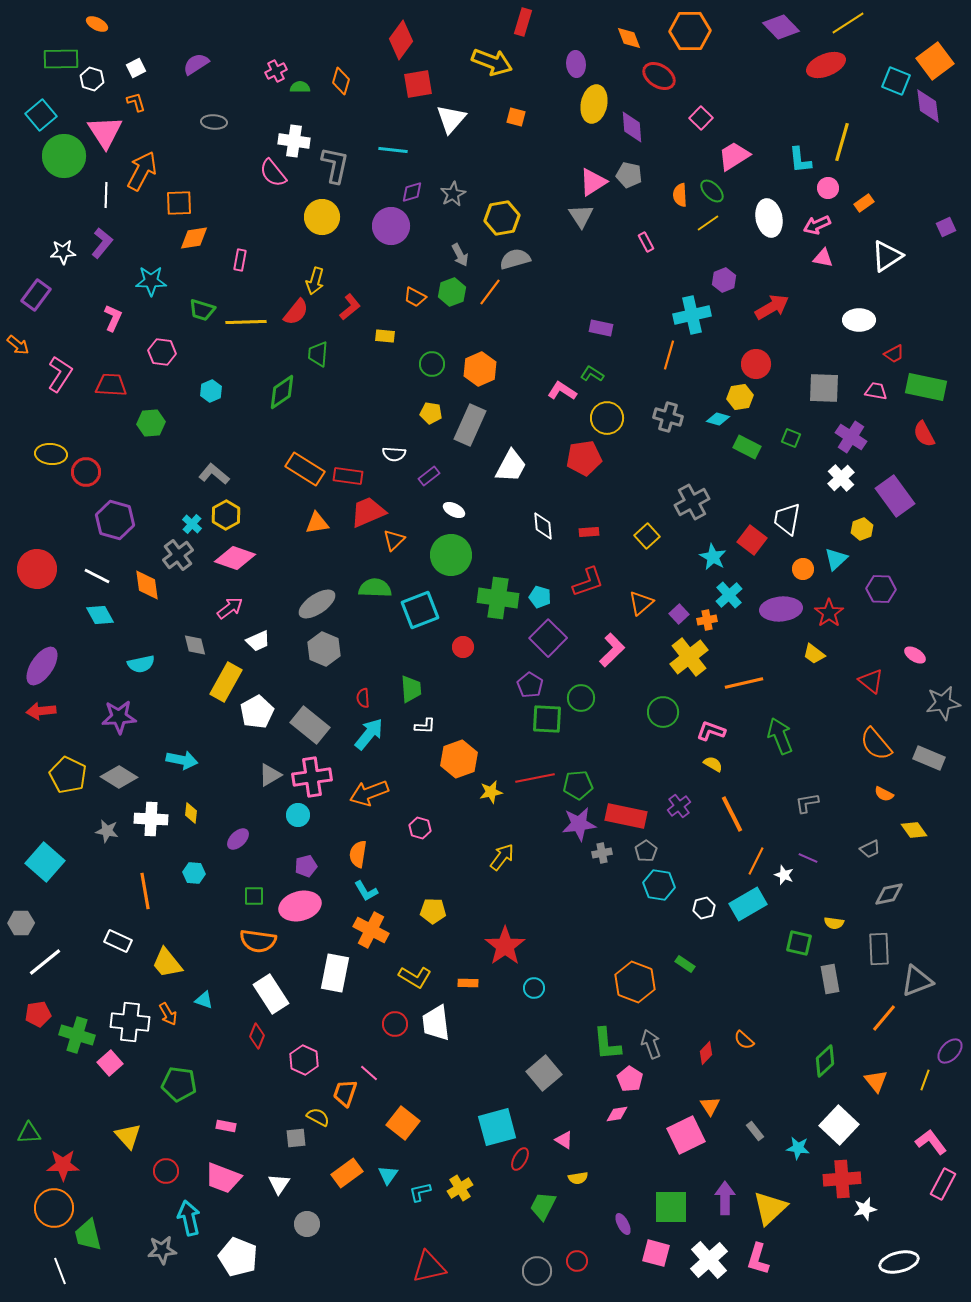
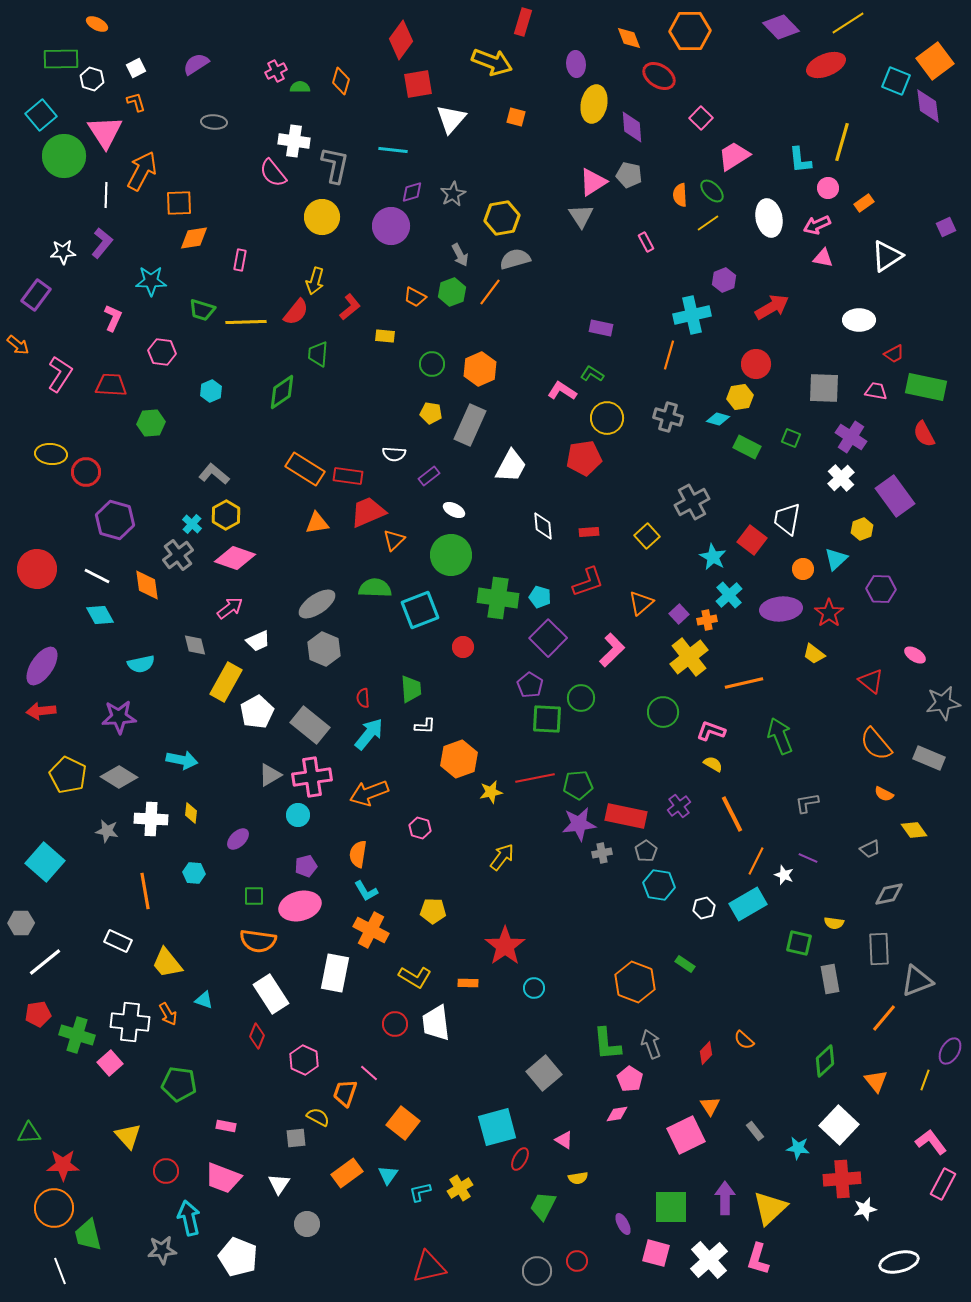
purple ellipse at (950, 1051): rotated 12 degrees counterclockwise
